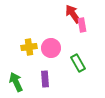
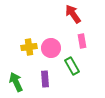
pink rectangle: moved 16 px down
green rectangle: moved 6 px left, 3 px down
